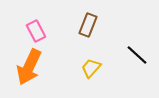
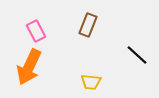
yellow trapezoid: moved 14 px down; rotated 125 degrees counterclockwise
